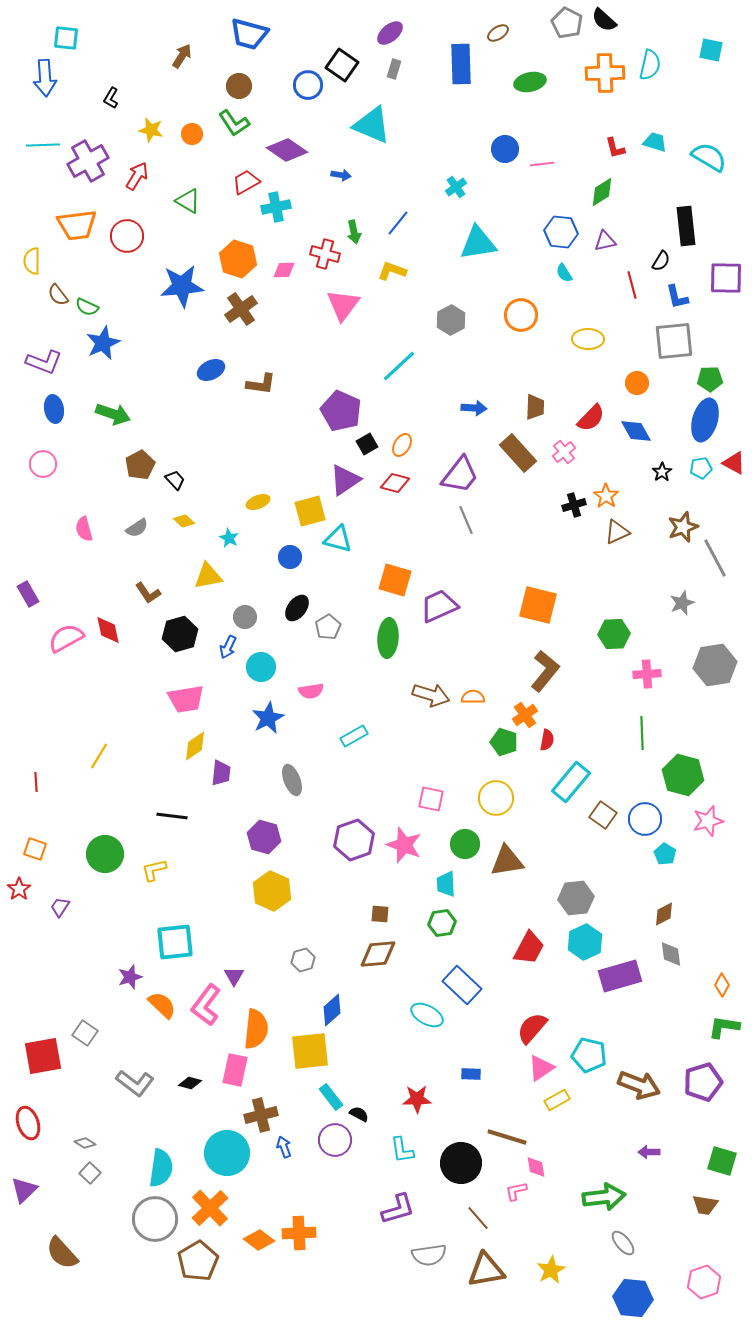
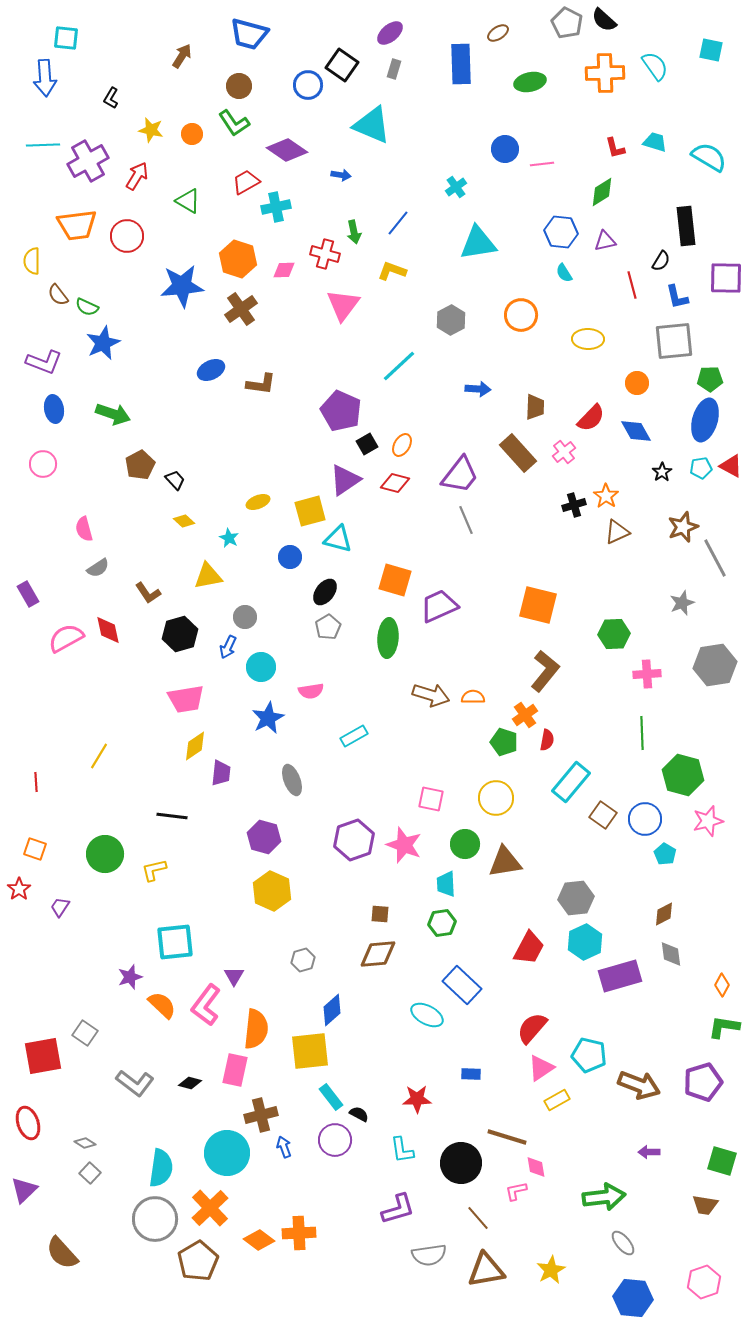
cyan semicircle at (650, 65): moved 5 px right, 1 px down; rotated 48 degrees counterclockwise
blue arrow at (474, 408): moved 4 px right, 19 px up
red triangle at (734, 463): moved 3 px left, 3 px down
gray semicircle at (137, 528): moved 39 px left, 40 px down
black ellipse at (297, 608): moved 28 px right, 16 px up
brown triangle at (507, 861): moved 2 px left, 1 px down
